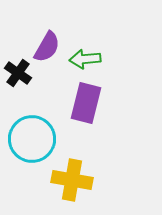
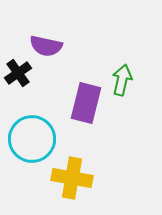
purple semicircle: moved 1 px left, 1 px up; rotated 72 degrees clockwise
green arrow: moved 37 px right, 21 px down; rotated 108 degrees clockwise
black cross: rotated 20 degrees clockwise
yellow cross: moved 2 px up
